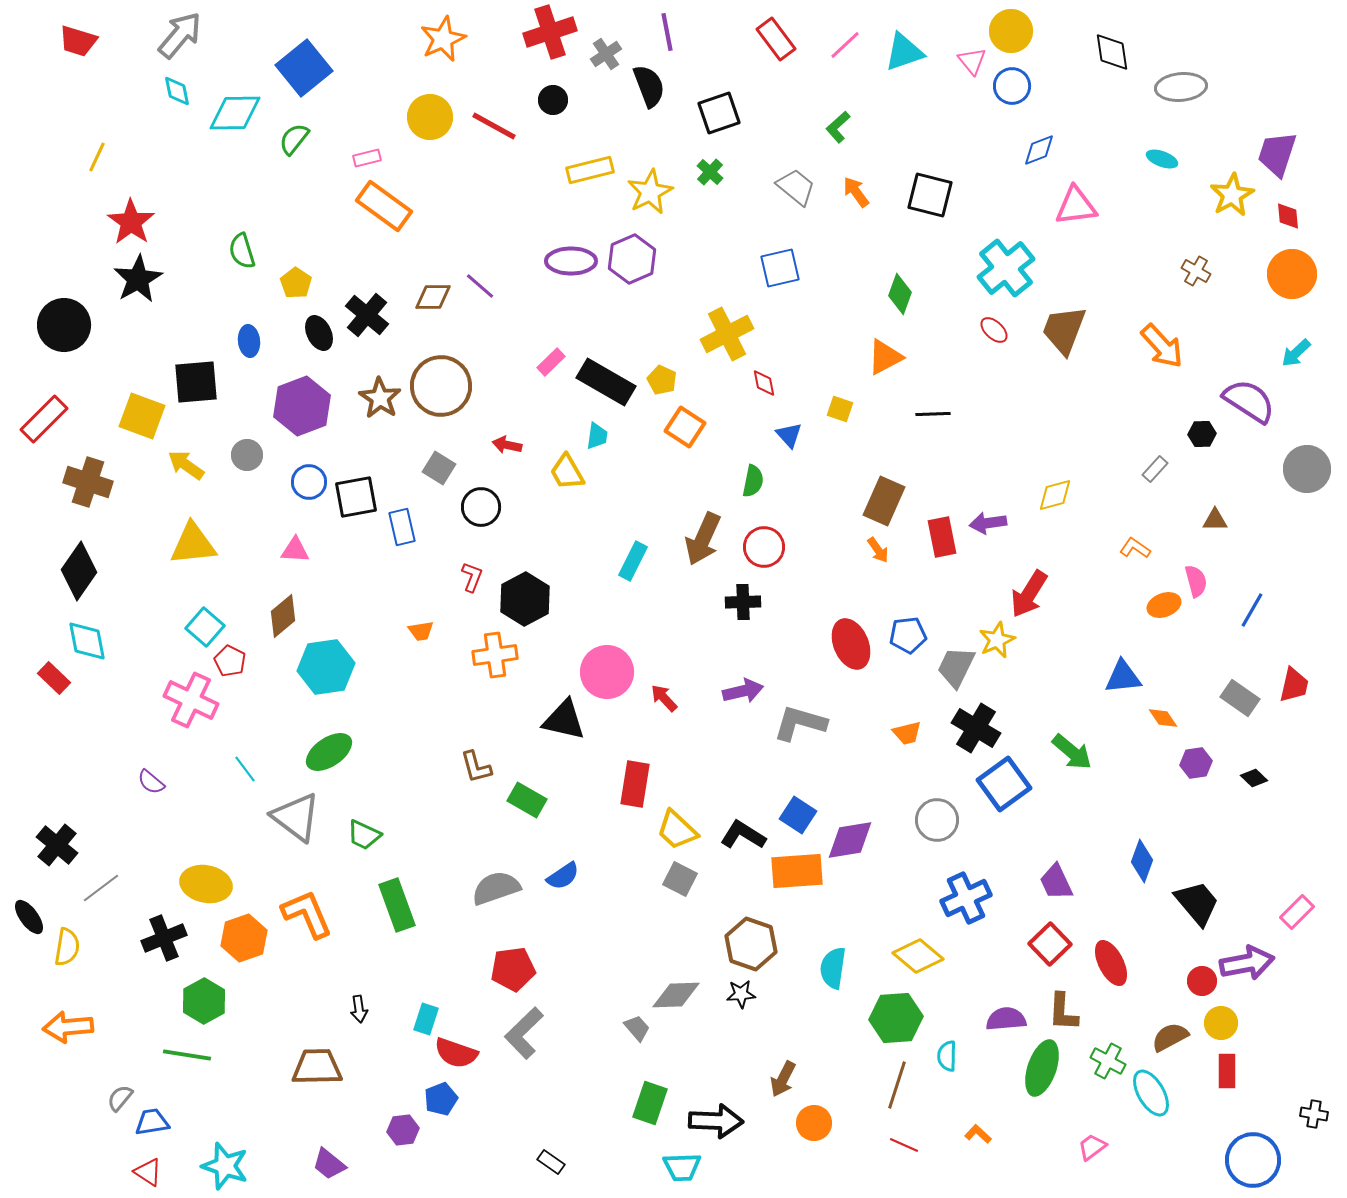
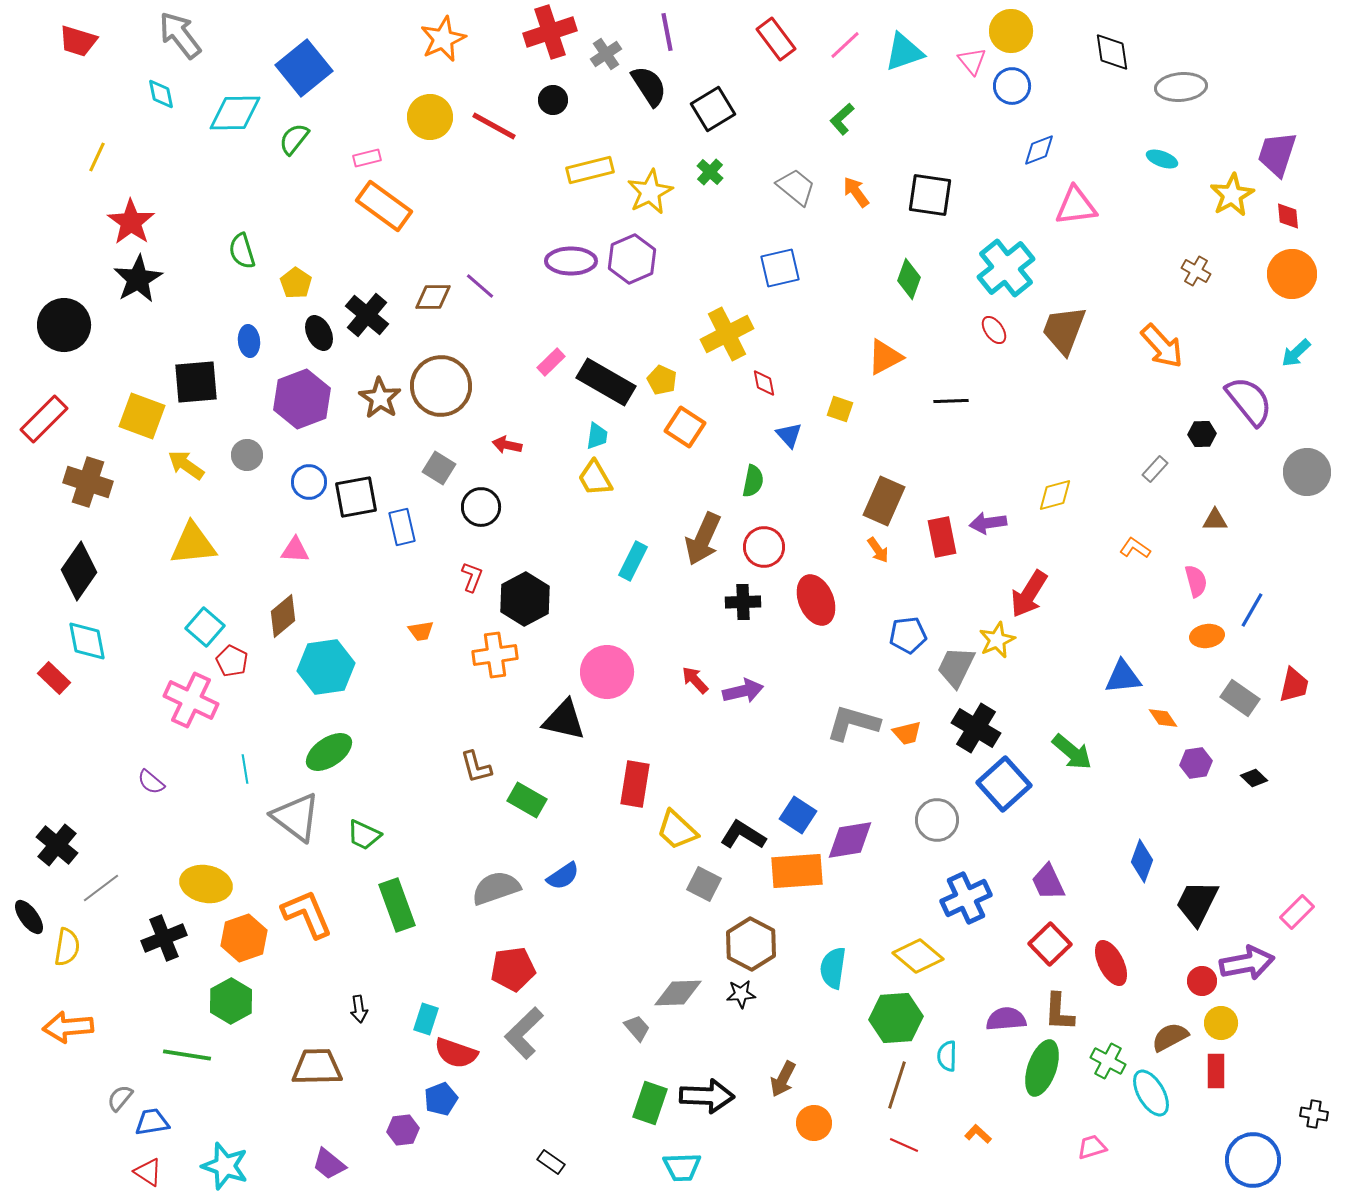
gray arrow at (180, 35): rotated 78 degrees counterclockwise
black semicircle at (649, 86): rotated 12 degrees counterclockwise
cyan diamond at (177, 91): moved 16 px left, 3 px down
black square at (719, 113): moved 6 px left, 4 px up; rotated 12 degrees counterclockwise
green L-shape at (838, 127): moved 4 px right, 8 px up
black square at (930, 195): rotated 6 degrees counterclockwise
green diamond at (900, 294): moved 9 px right, 15 px up
red ellipse at (994, 330): rotated 12 degrees clockwise
purple semicircle at (1249, 401): rotated 18 degrees clockwise
purple hexagon at (302, 406): moved 7 px up
black line at (933, 414): moved 18 px right, 13 px up
gray circle at (1307, 469): moved 3 px down
yellow trapezoid at (567, 472): moved 28 px right, 6 px down
orange ellipse at (1164, 605): moved 43 px right, 31 px down; rotated 12 degrees clockwise
red ellipse at (851, 644): moved 35 px left, 44 px up
red pentagon at (230, 661): moved 2 px right
red arrow at (664, 698): moved 31 px right, 18 px up
gray L-shape at (800, 723): moved 53 px right
cyan line at (245, 769): rotated 28 degrees clockwise
blue square at (1004, 784): rotated 6 degrees counterclockwise
gray square at (680, 879): moved 24 px right, 5 px down
purple trapezoid at (1056, 882): moved 8 px left
black trapezoid at (1197, 903): rotated 114 degrees counterclockwise
brown hexagon at (751, 944): rotated 9 degrees clockwise
gray diamond at (676, 995): moved 2 px right, 2 px up
green hexagon at (204, 1001): moved 27 px right
brown L-shape at (1063, 1012): moved 4 px left
red rectangle at (1227, 1071): moved 11 px left
black arrow at (716, 1121): moved 9 px left, 25 px up
pink trapezoid at (1092, 1147): rotated 20 degrees clockwise
